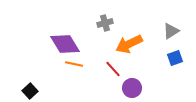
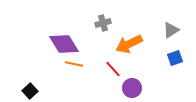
gray cross: moved 2 px left
gray triangle: moved 1 px up
purple diamond: moved 1 px left
